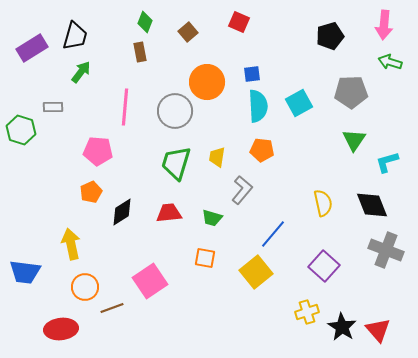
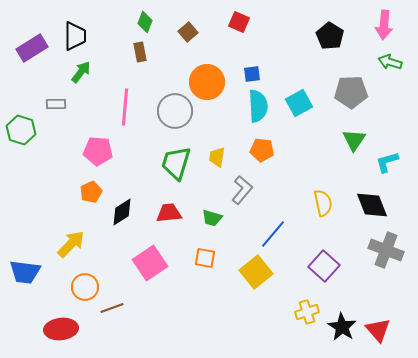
black trapezoid at (75, 36): rotated 16 degrees counterclockwise
black pentagon at (330, 36): rotated 24 degrees counterclockwise
gray rectangle at (53, 107): moved 3 px right, 3 px up
yellow arrow at (71, 244): rotated 56 degrees clockwise
pink square at (150, 281): moved 18 px up
